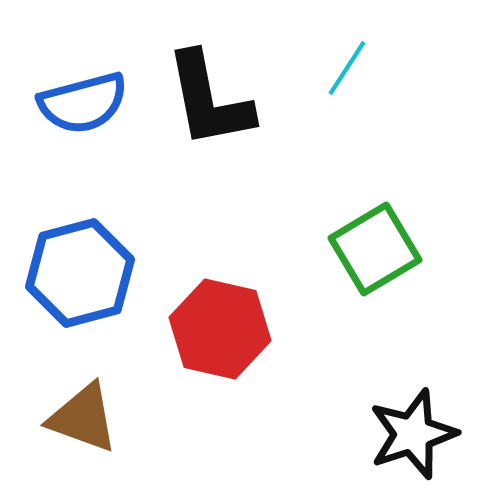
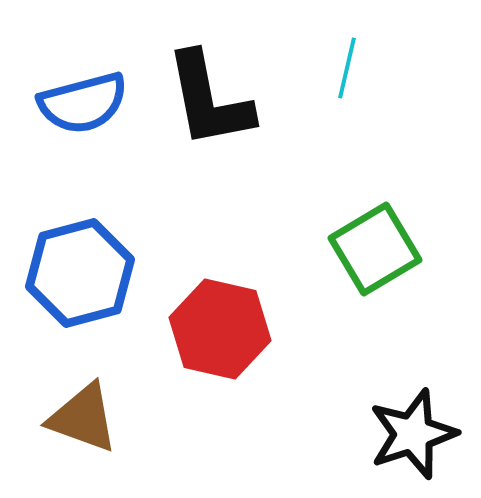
cyan line: rotated 20 degrees counterclockwise
